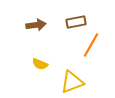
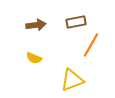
yellow semicircle: moved 6 px left, 6 px up
yellow triangle: moved 2 px up
